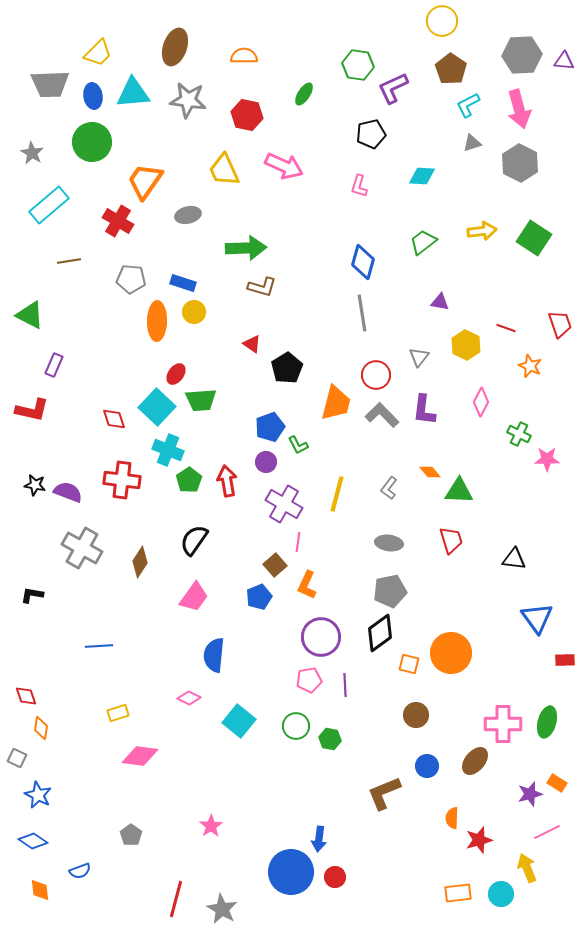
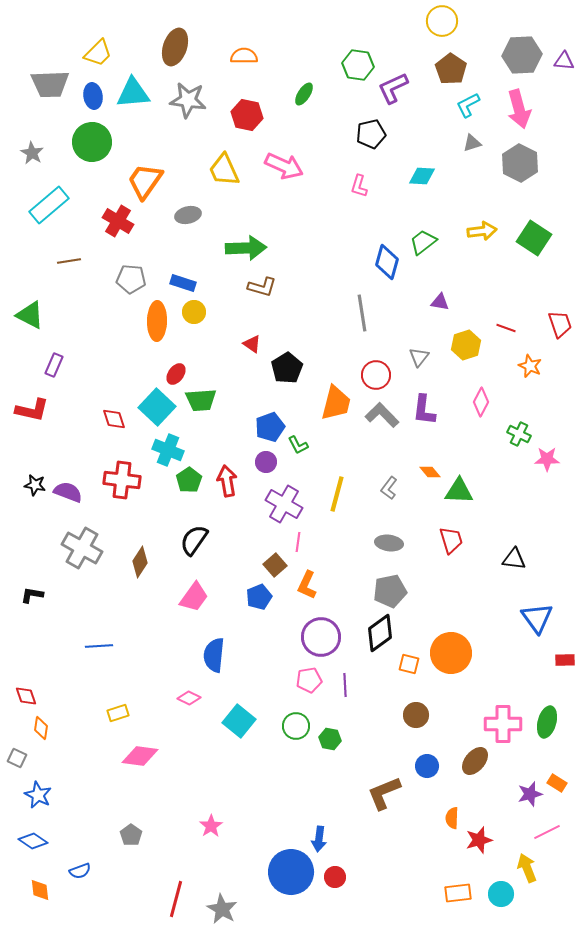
blue diamond at (363, 262): moved 24 px right
yellow hexagon at (466, 345): rotated 16 degrees clockwise
